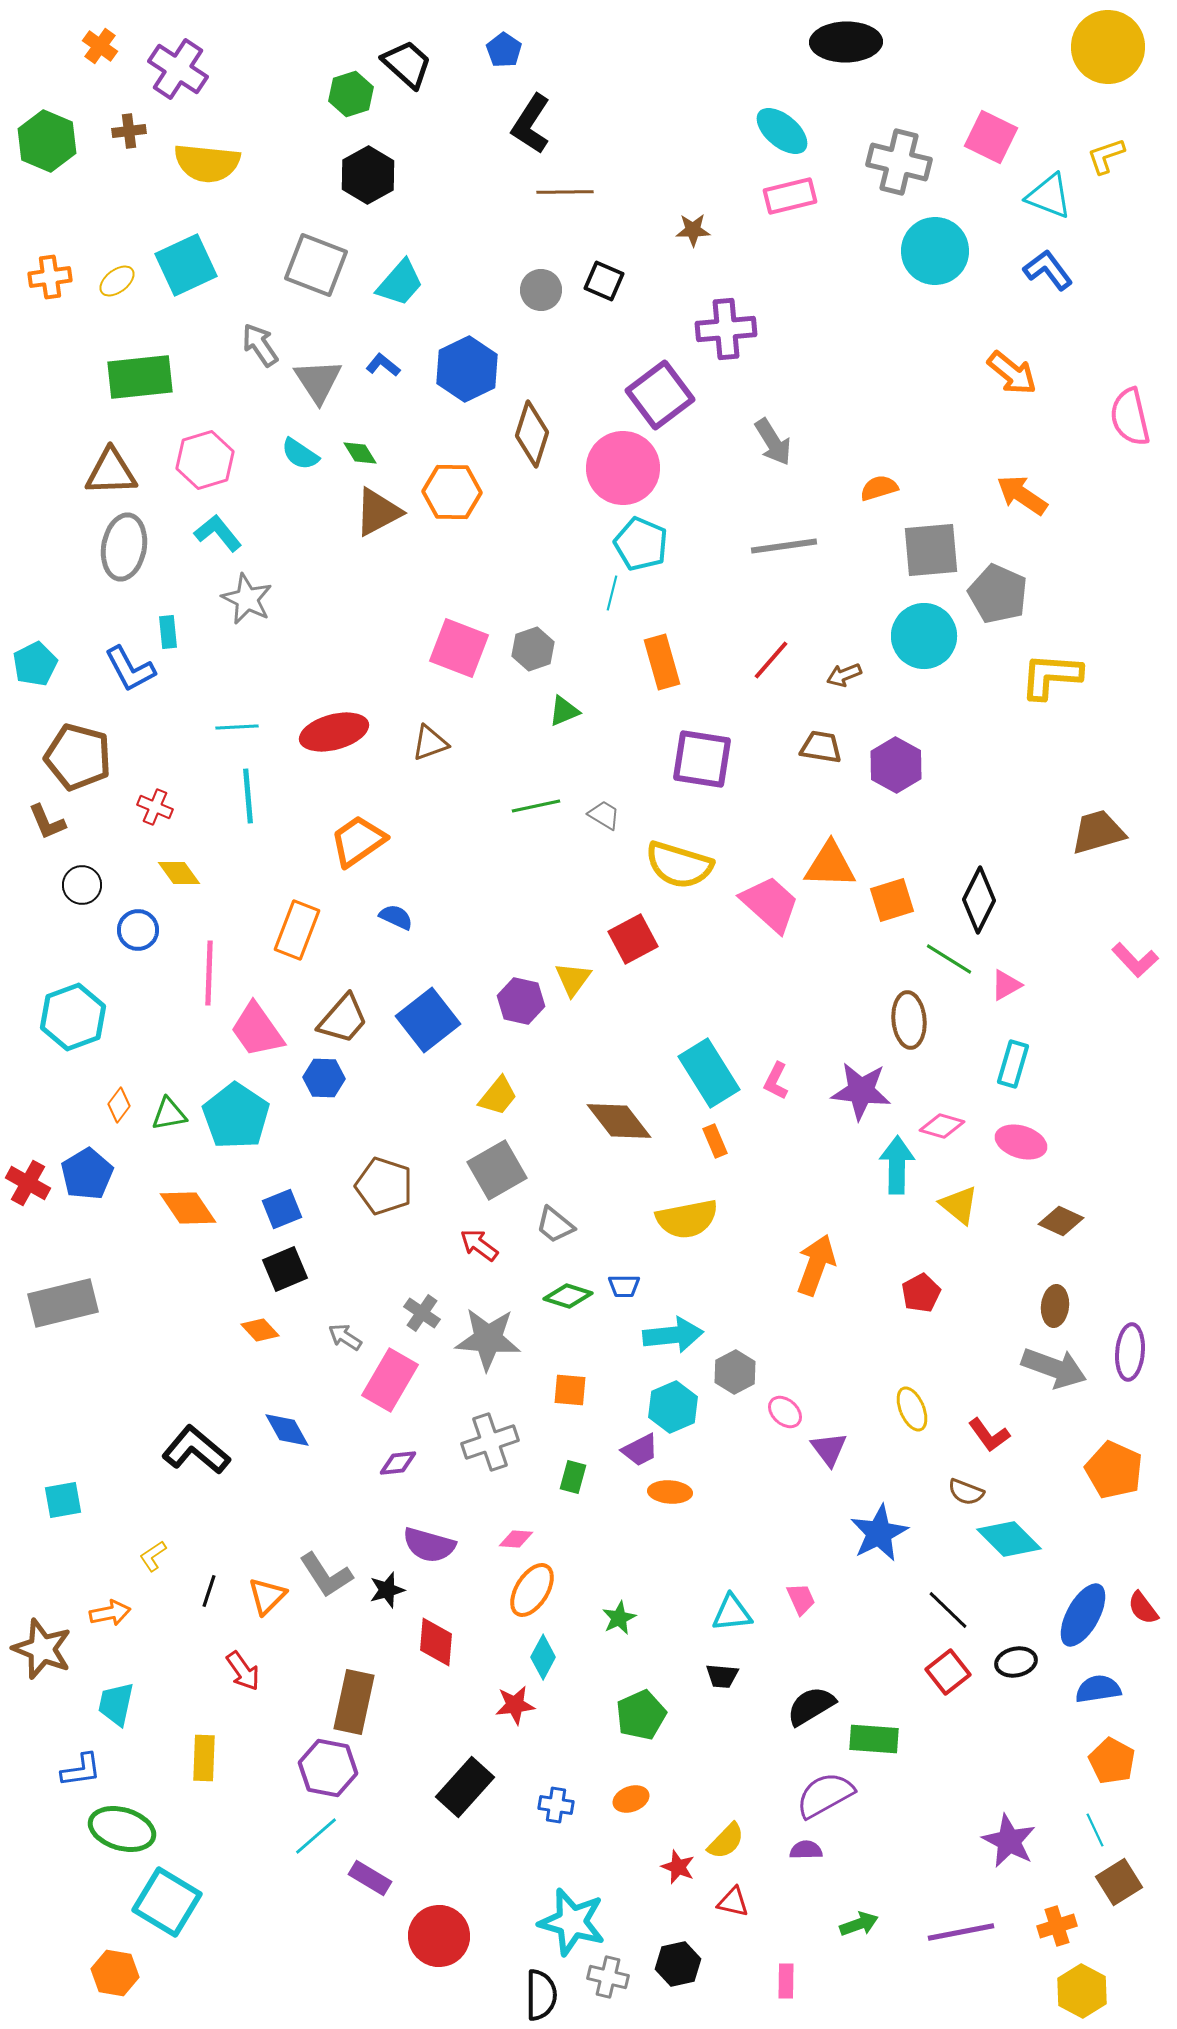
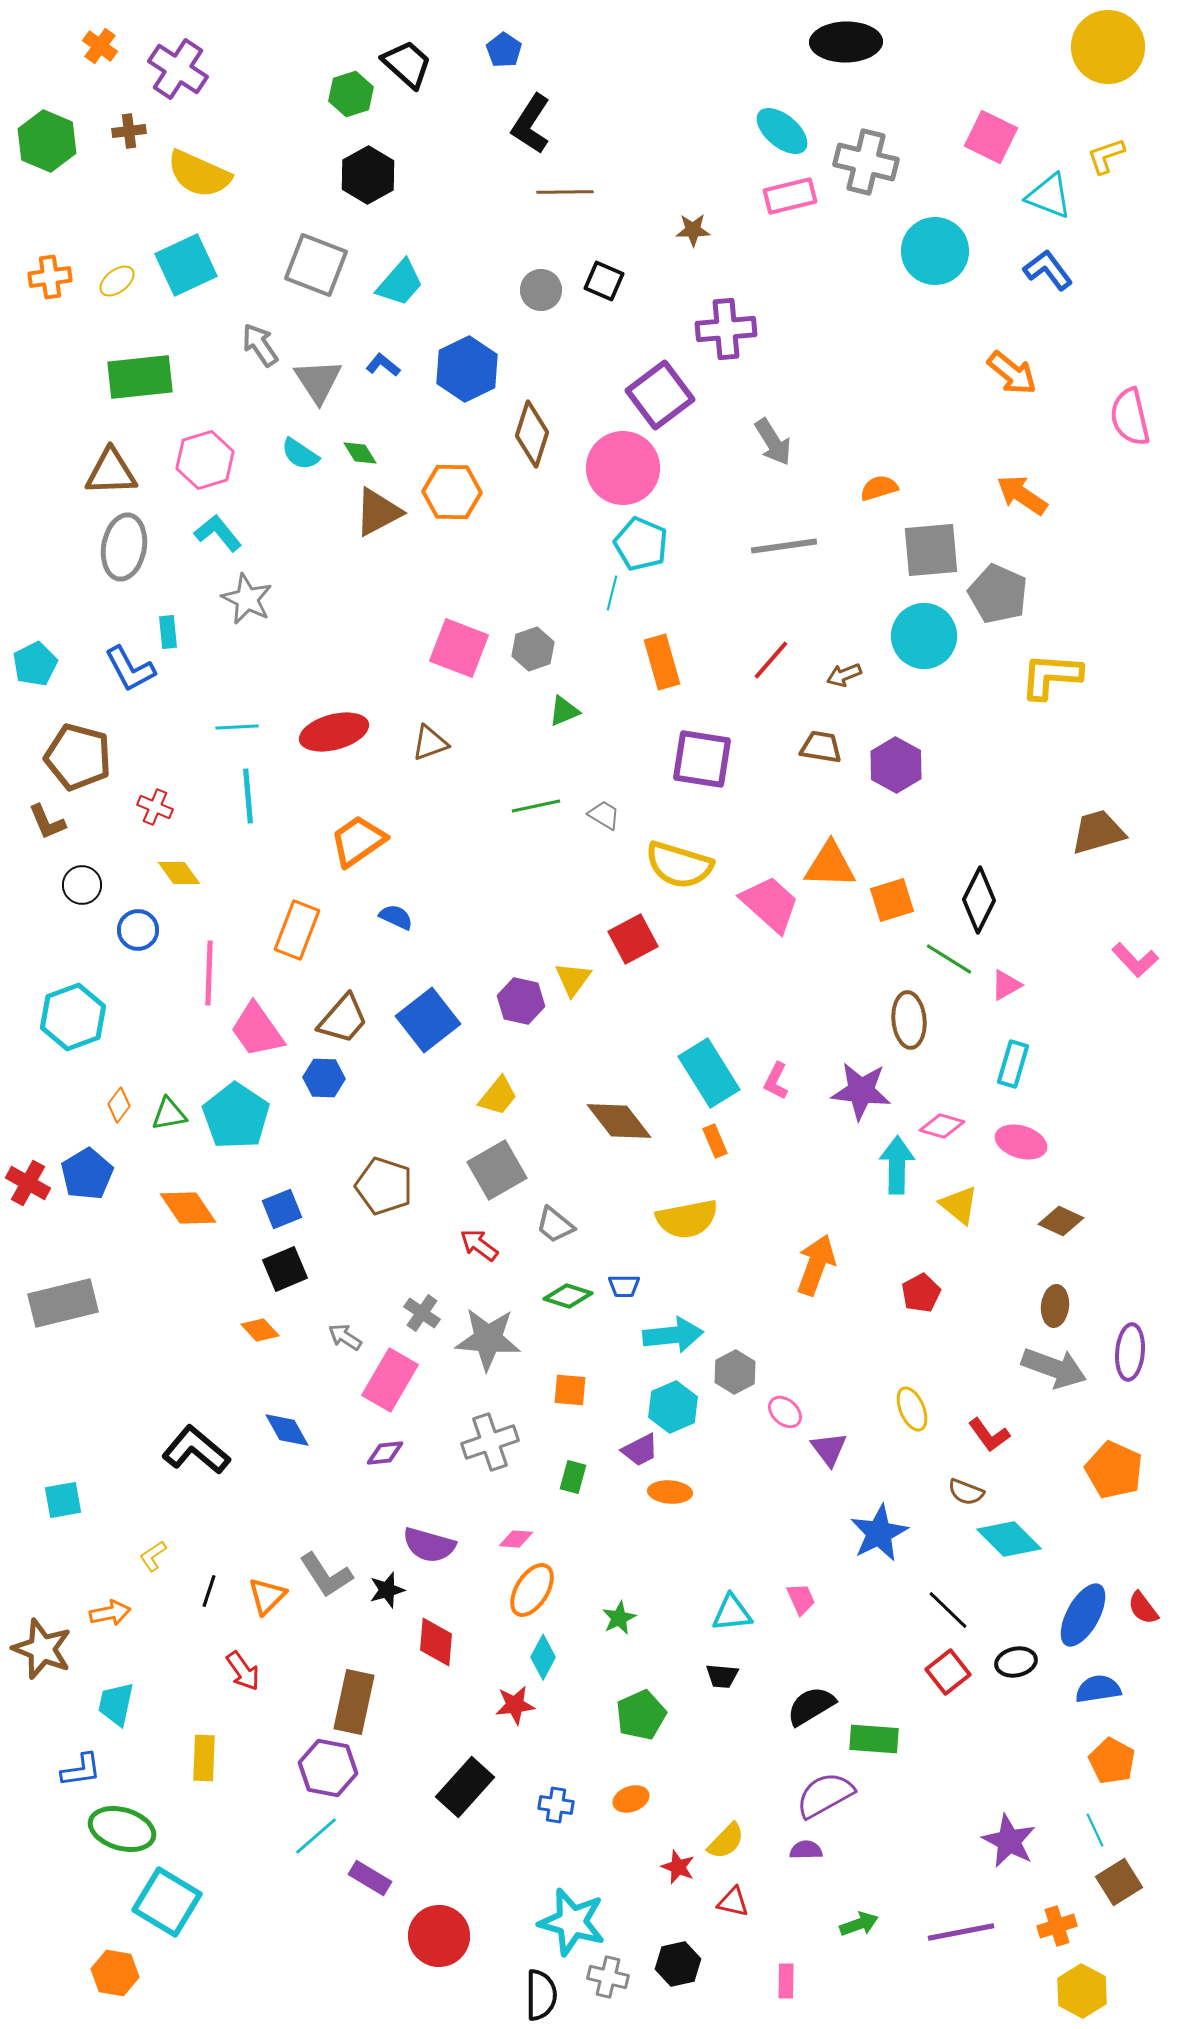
gray cross at (899, 162): moved 33 px left
yellow semicircle at (207, 163): moved 8 px left, 11 px down; rotated 18 degrees clockwise
purple diamond at (398, 1463): moved 13 px left, 10 px up
